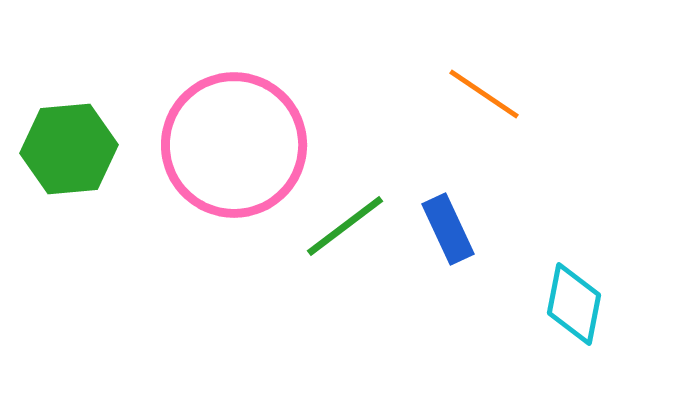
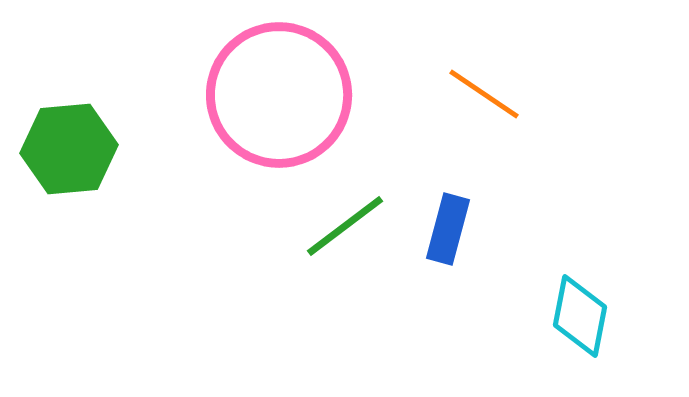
pink circle: moved 45 px right, 50 px up
blue rectangle: rotated 40 degrees clockwise
cyan diamond: moved 6 px right, 12 px down
